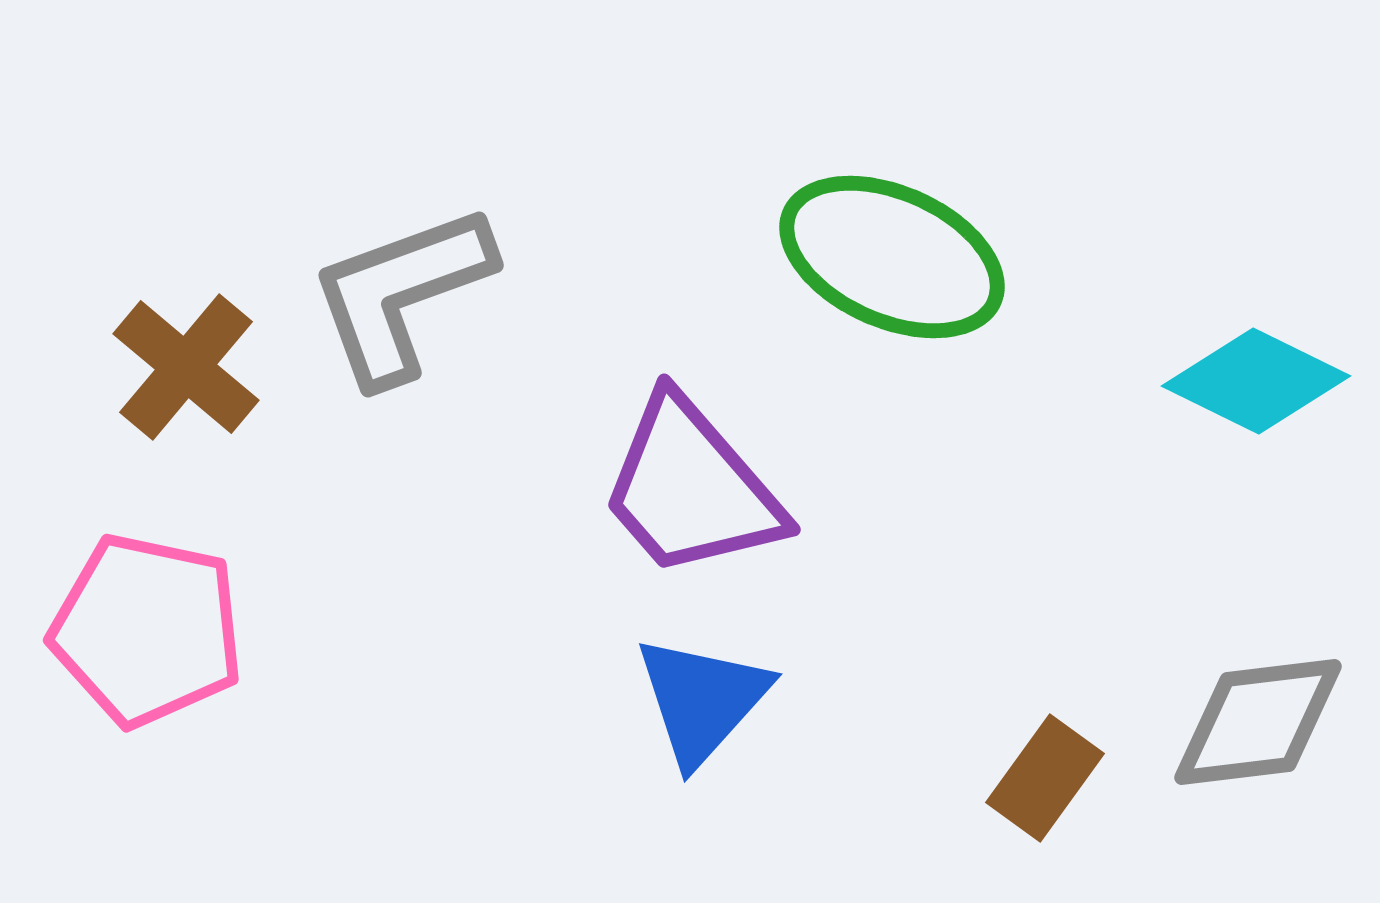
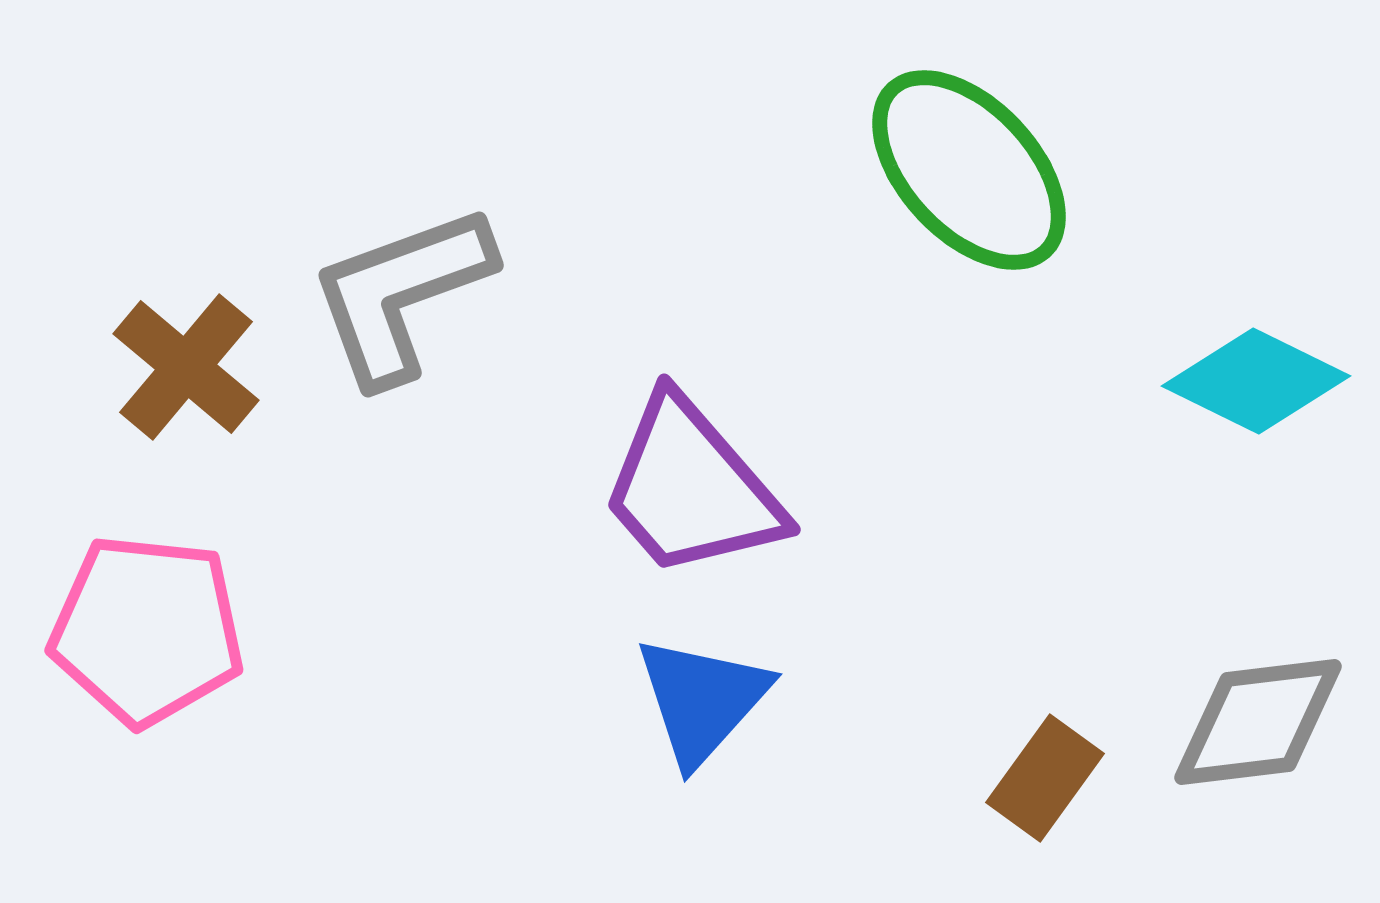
green ellipse: moved 77 px right, 87 px up; rotated 23 degrees clockwise
pink pentagon: rotated 6 degrees counterclockwise
